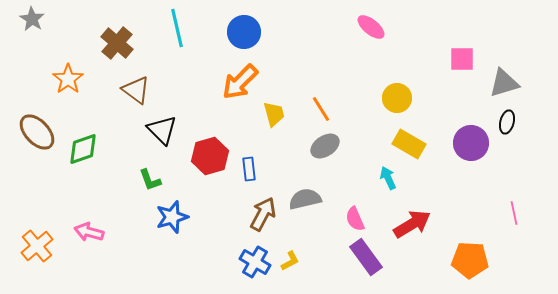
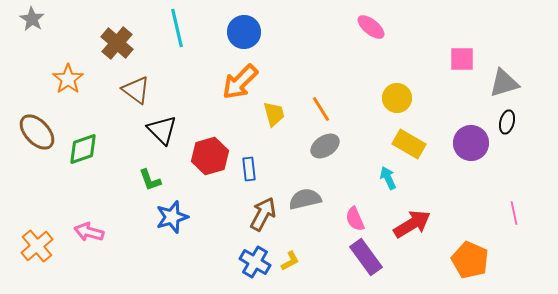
orange pentagon: rotated 21 degrees clockwise
